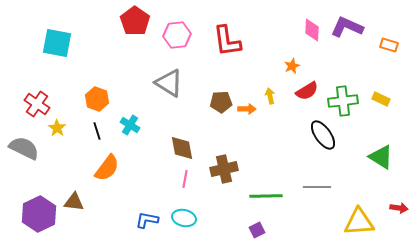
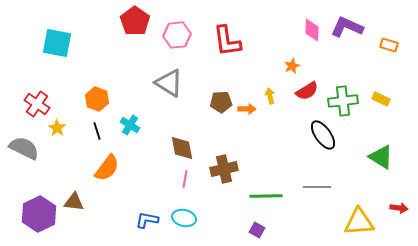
purple square: rotated 35 degrees counterclockwise
